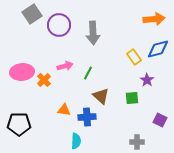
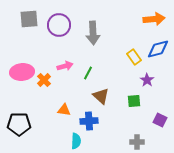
gray square: moved 3 px left, 5 px down; rotated 30 degrees clockwise
green square: moved 2 px right, 3 px down
blue cross: moved 2 px right, 4 px down
